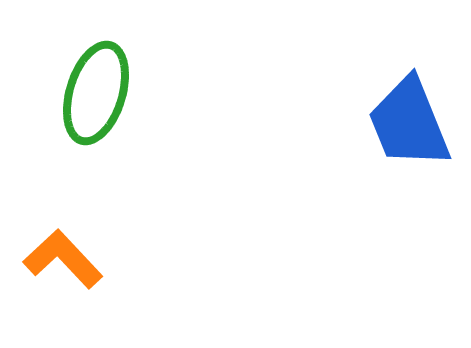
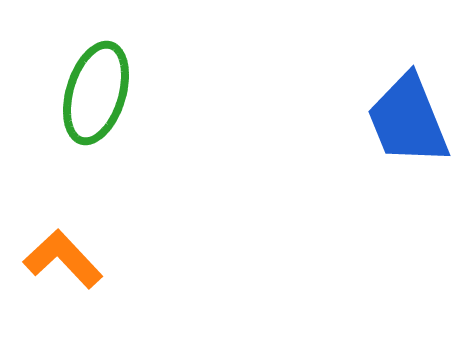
blue trapezoid: moved 1 px left, 3 px up
